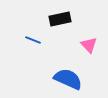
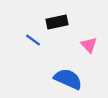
black rectangle: moved 3 px left, 3 px down
blue line: rotated 14 degrees clockwise
